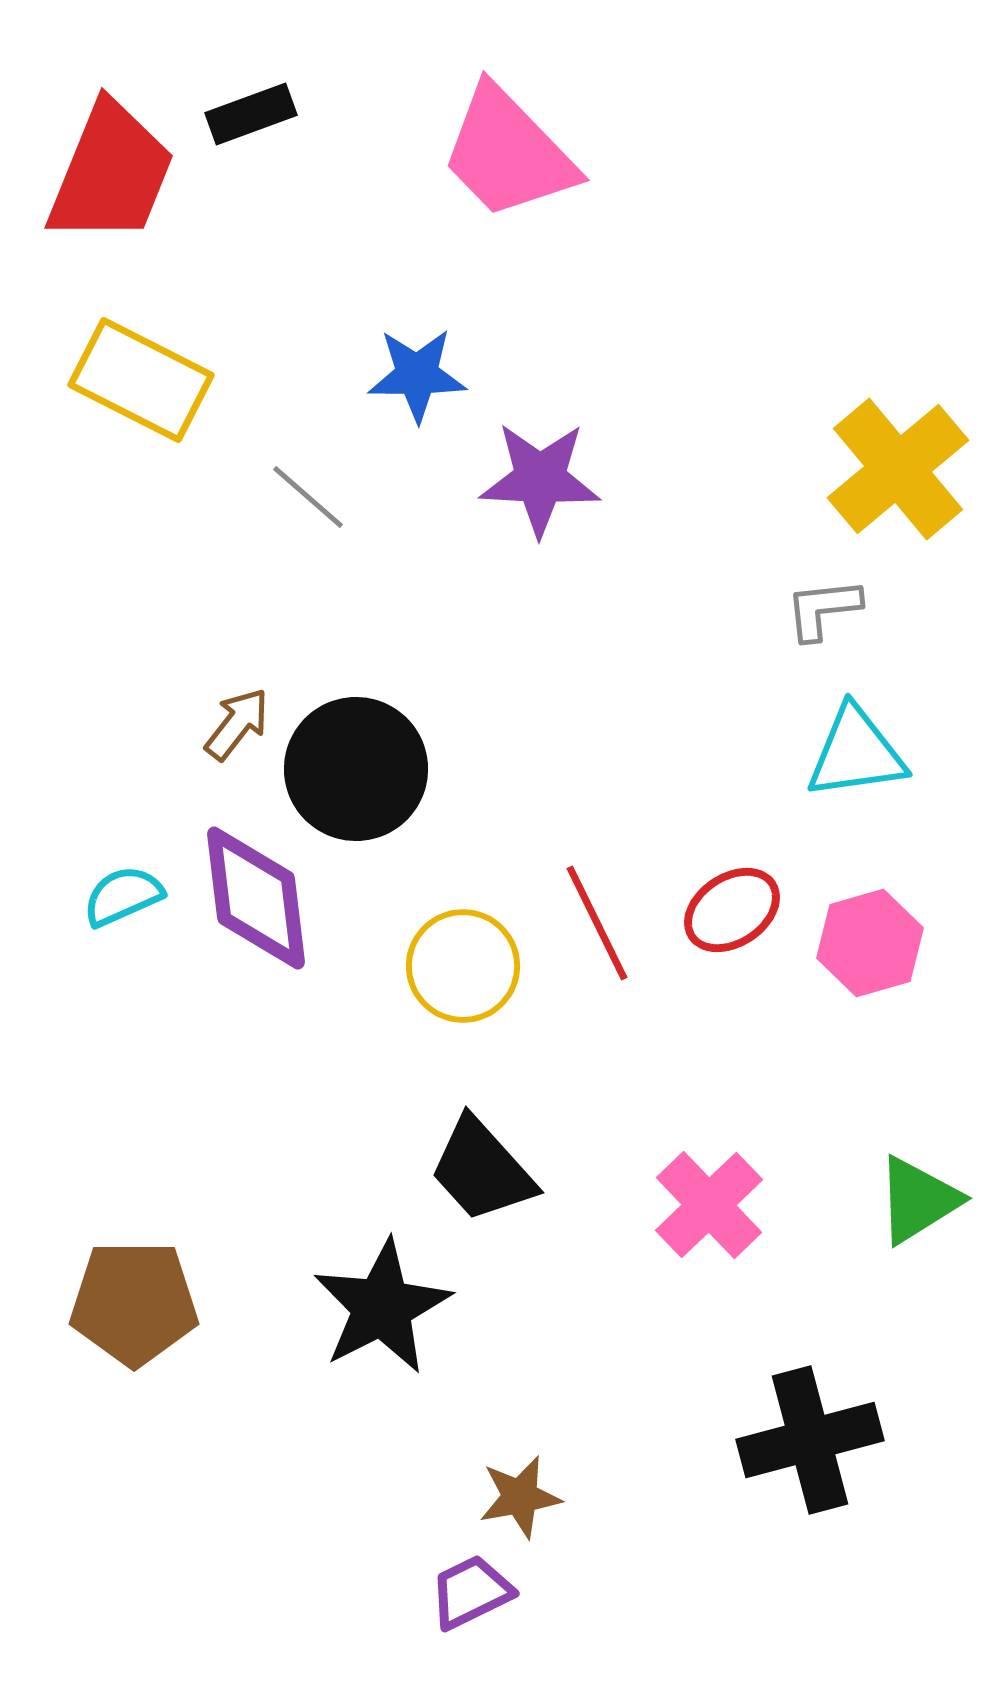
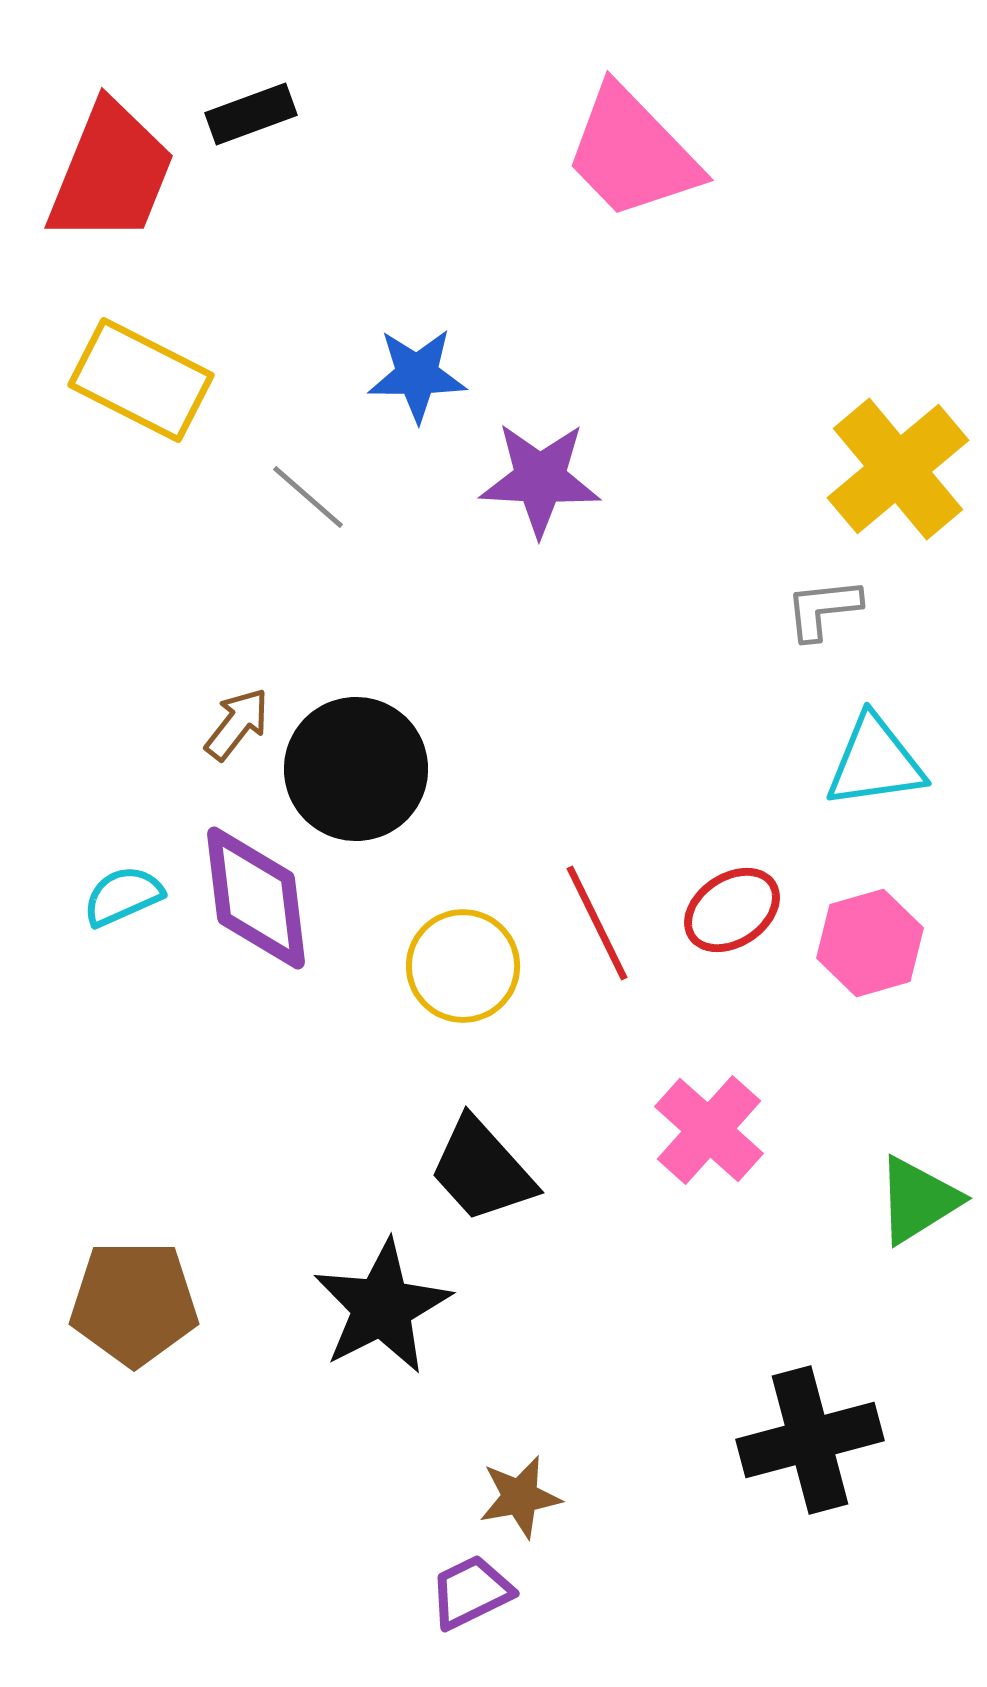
pink trapezoid: moved 124 px right
cyan triangle: moved 19 px right, 9 px down
pink cross: moved 75 px up; rotated 4 degrees counterclockwise
